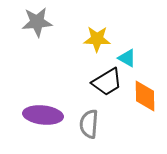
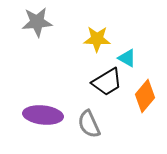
orange diamond: rotated 40 degrees clockwise
gray semicircle: rotated 28 degrees counterclockwise
